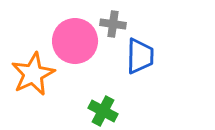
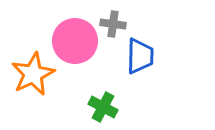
green cross: moved 4 px up
